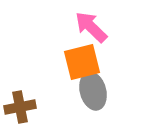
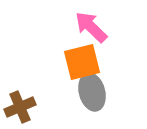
gray ellipse: moved 1 px left, 1 px down
brown cross: rotated 12 degrees counterclockwise
